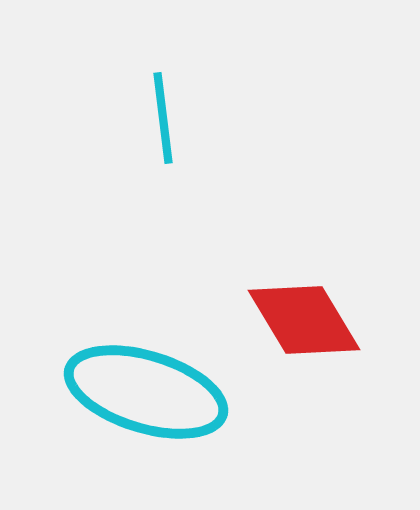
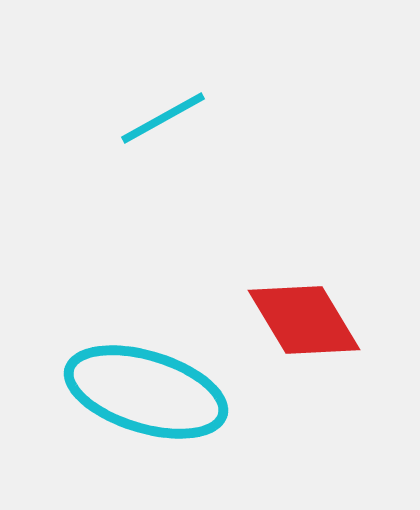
cyan line: rotated 68 degrees clockwise
